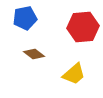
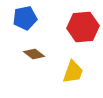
yellow trapezoid: moved 1 px left, 2 px up; rotated 30 degrees counterclockwise
